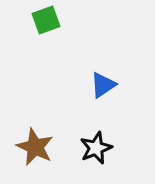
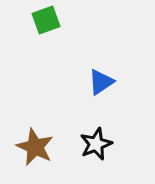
blue triangle: moved 2 px left, 3 px up
black star: moved 4 px up
